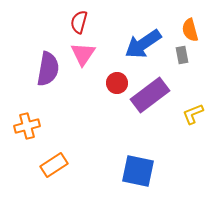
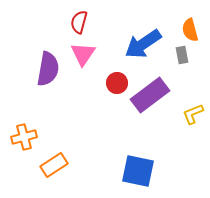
orange cross: moved 3 px left, 11 px down
